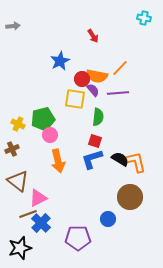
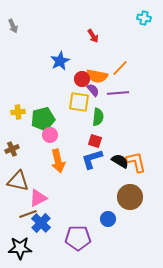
gray arrow: rotated 72 degrees clockwise
yellow square: moved 4 px right, 3 px down
yellow cross: moved 12 px up; rotated 32 degrees counterclockwise
black semicircle: moved 2 px down
brown triangle: rotated 25 degrees counterclockwise
black star: rotated 15 degrees clockwise
